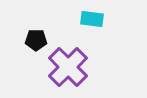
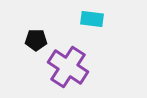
purple cross: rotated 12 degrees counterclockwise
